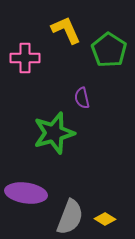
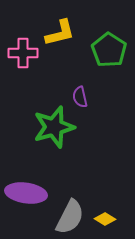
yellow L-shape: moved 6 px left, 3 px down; rotated 100 degrees clockwise
pink cross: moved 2 px left, 5 px up
purple semicircle: moved 2 px left, 1 px up
green star: moved 6 px up
gray semicircle: rotated 6 degrees clockwise
